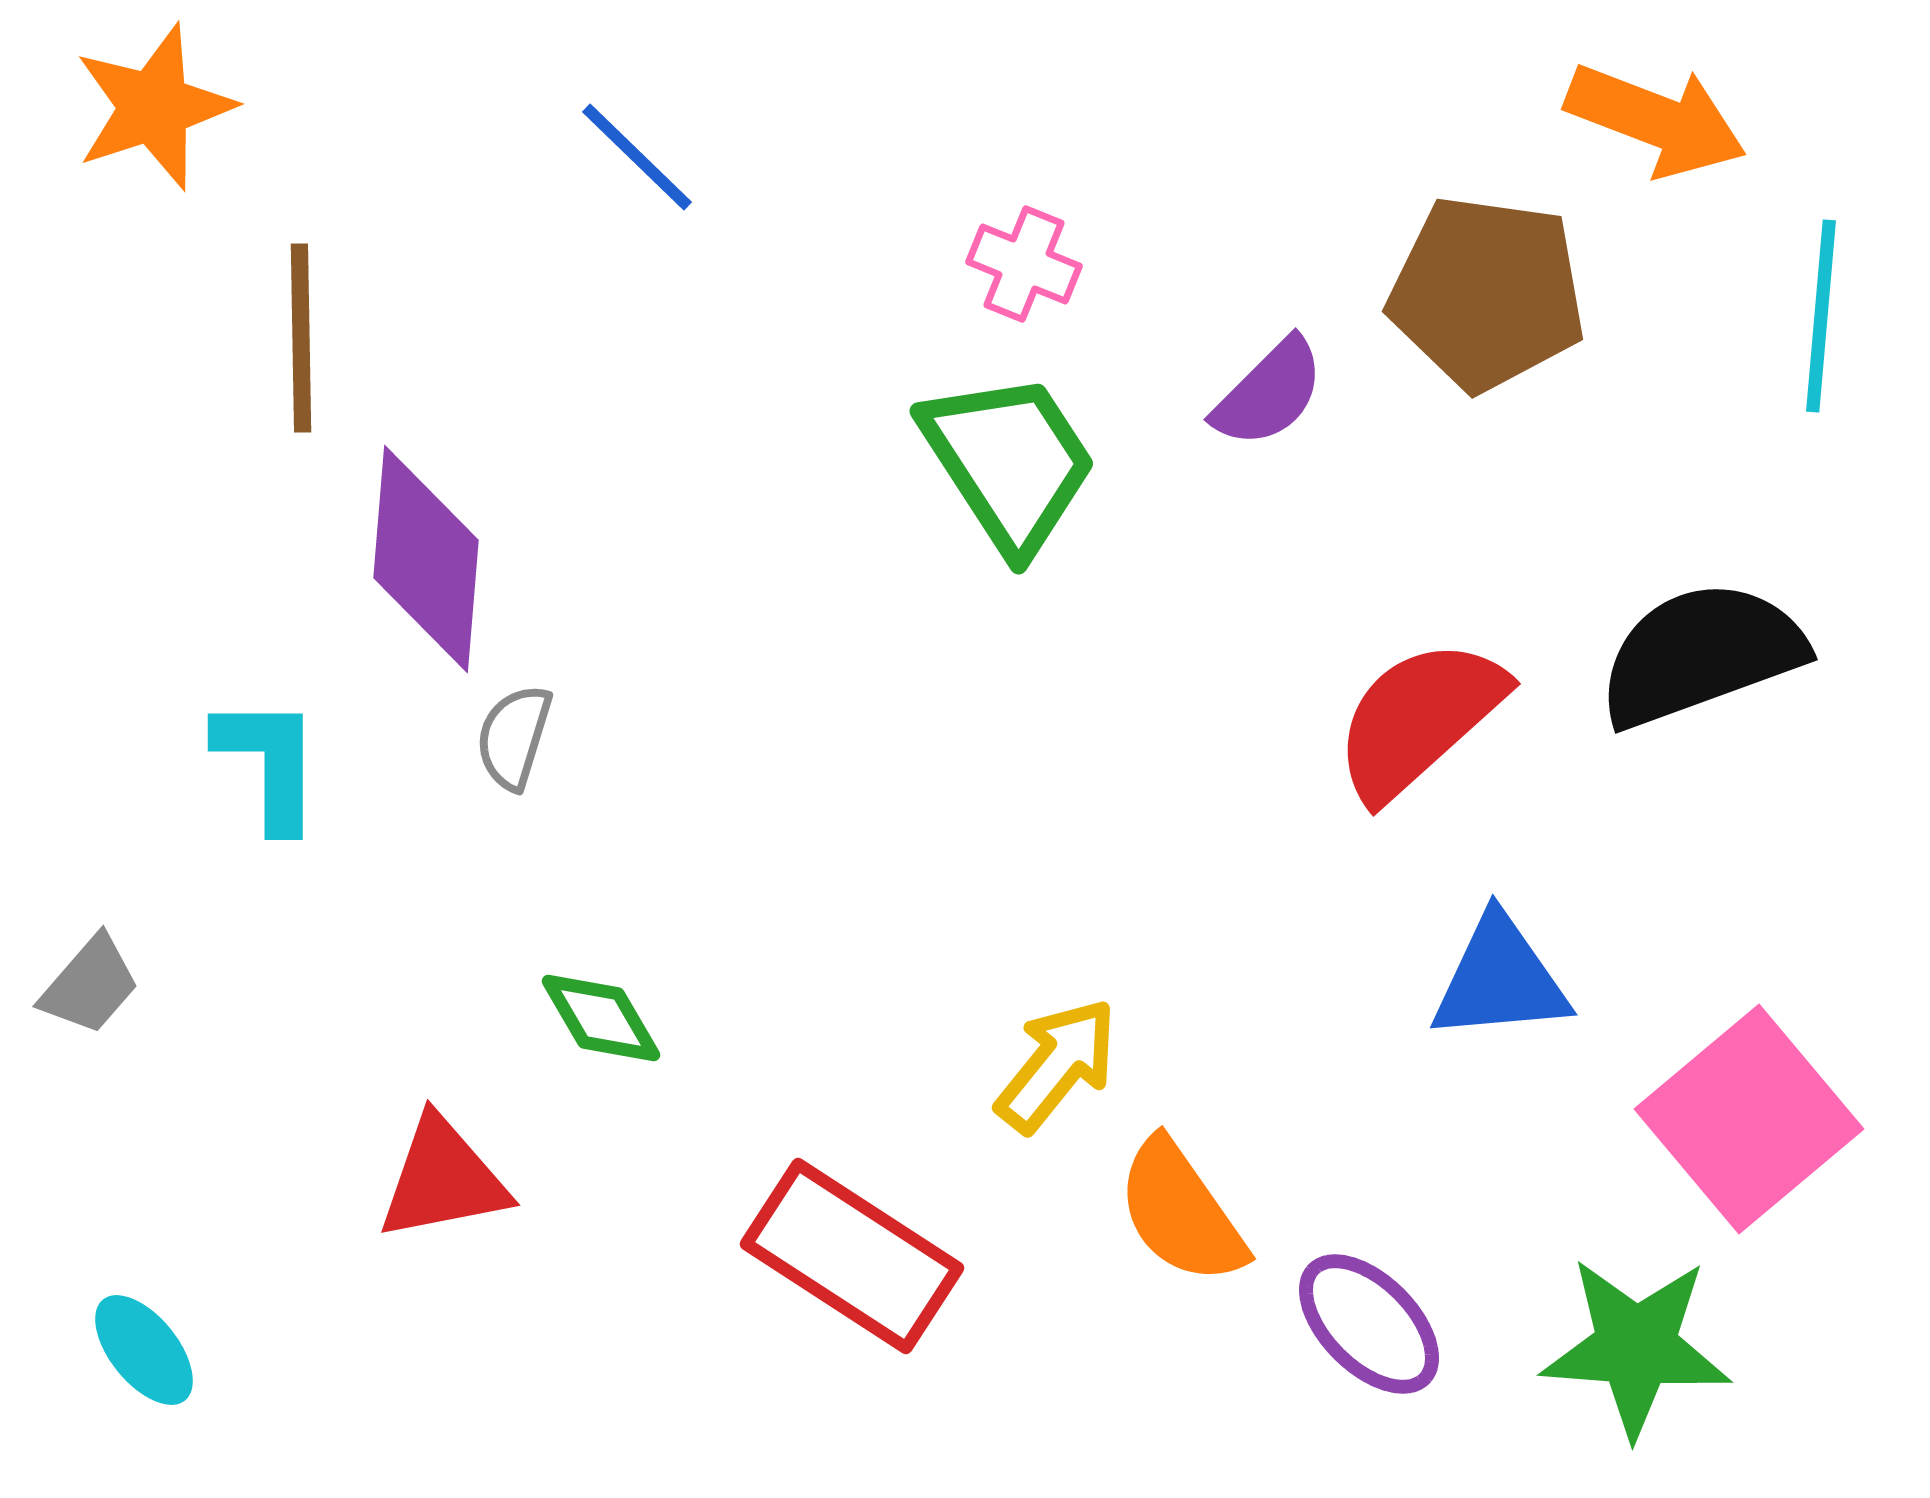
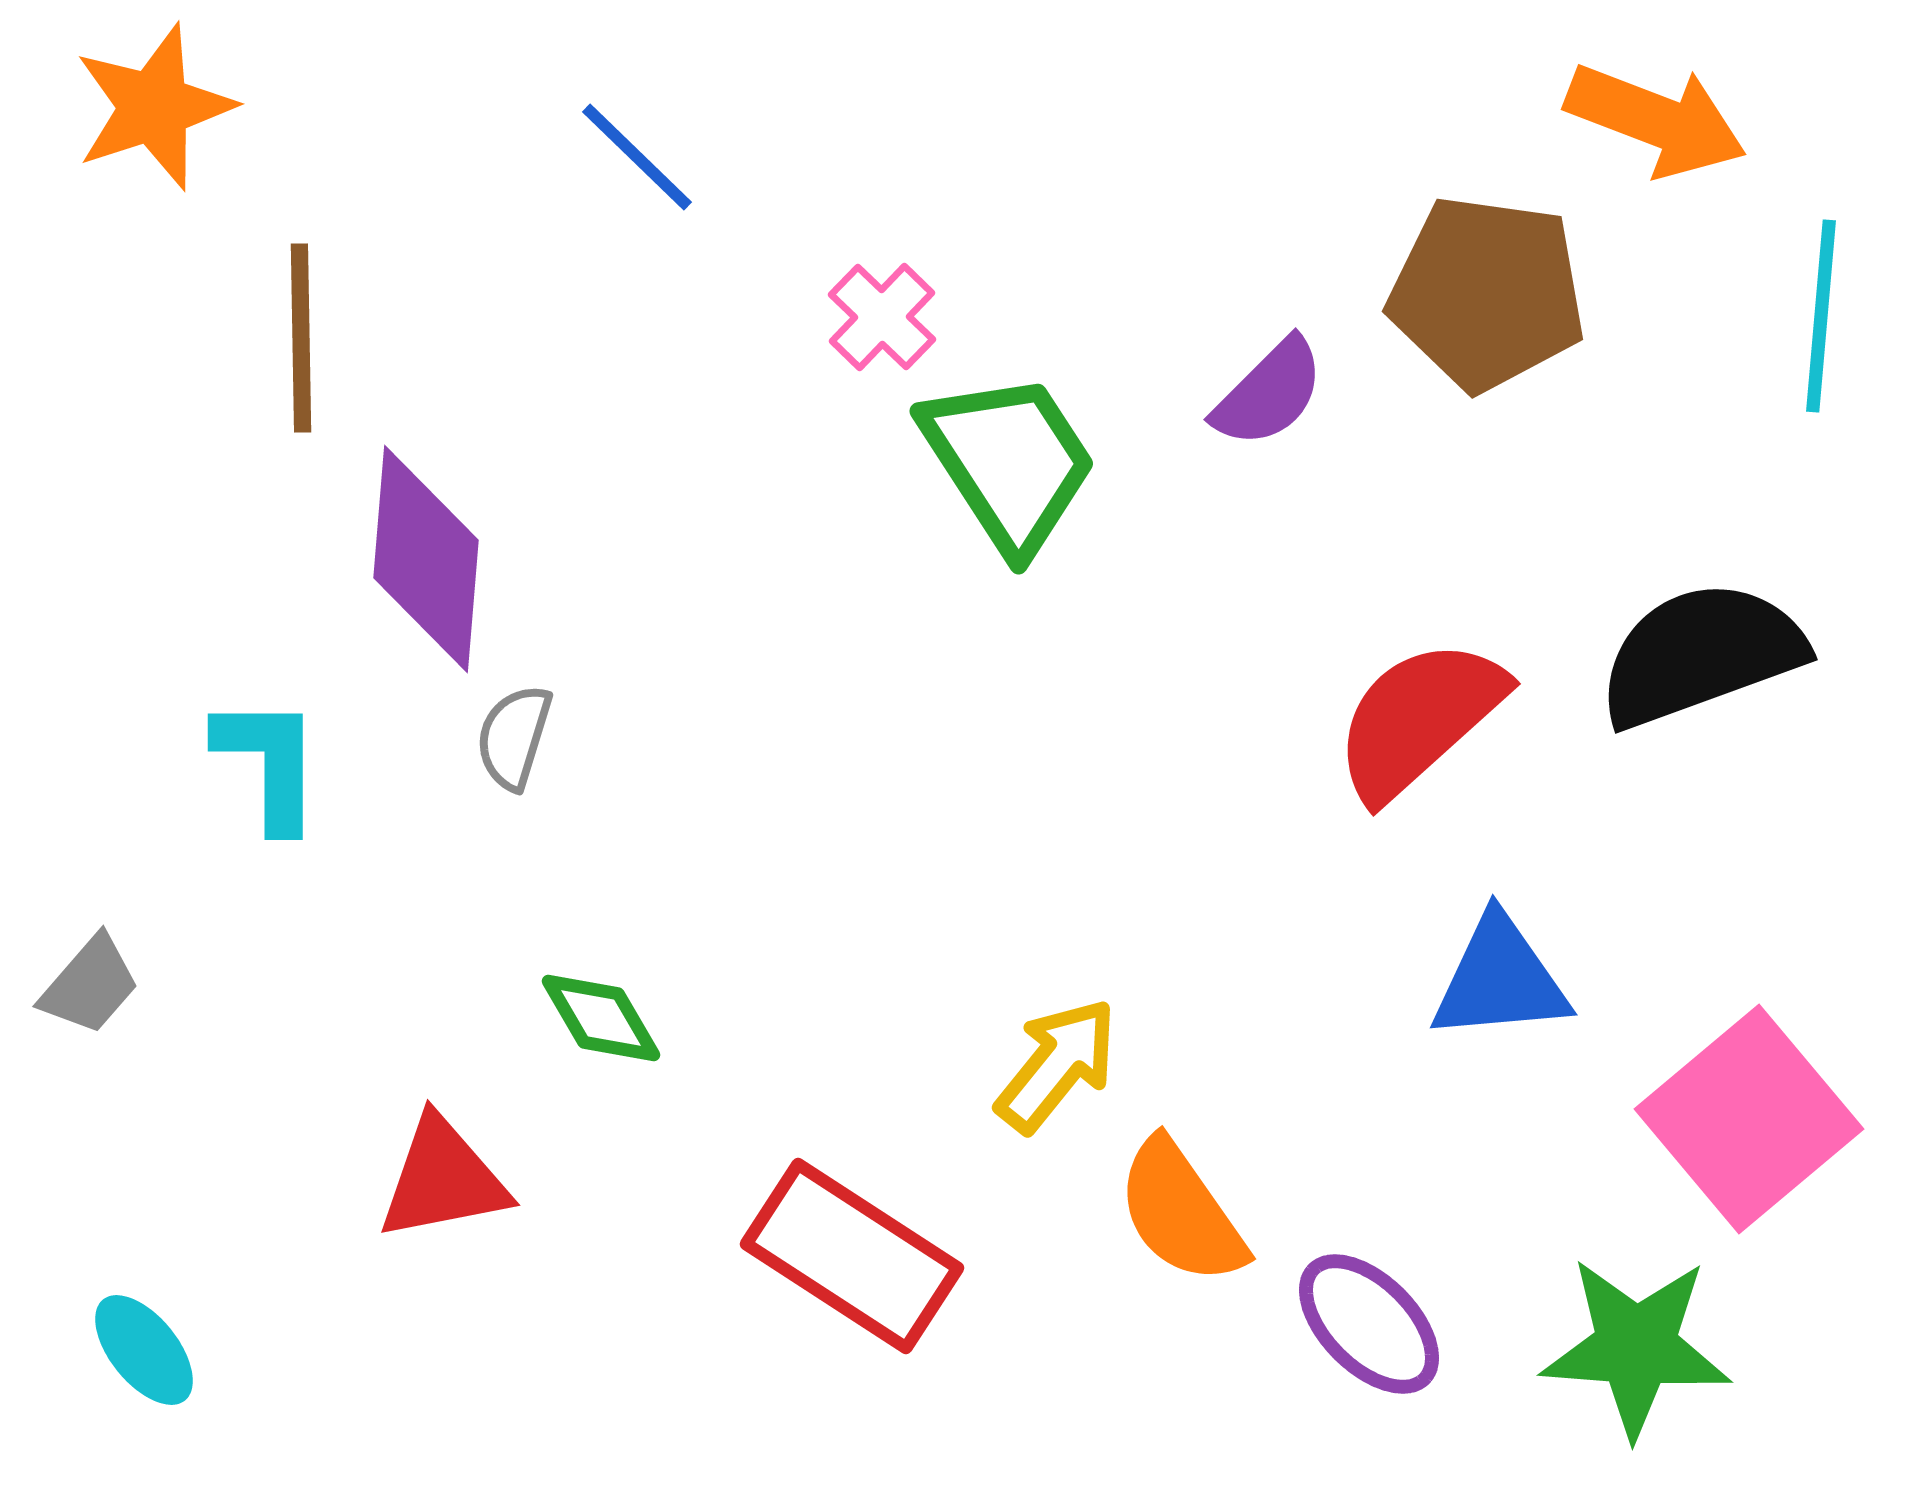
pink cross: moved 142 px left, 53 px down; rotated 22 degrees clockwise
